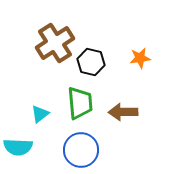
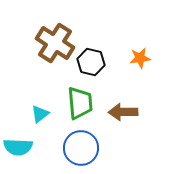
brown cross: rotated 24 degrees counterclockwise
blue circle: moved 2 px up
